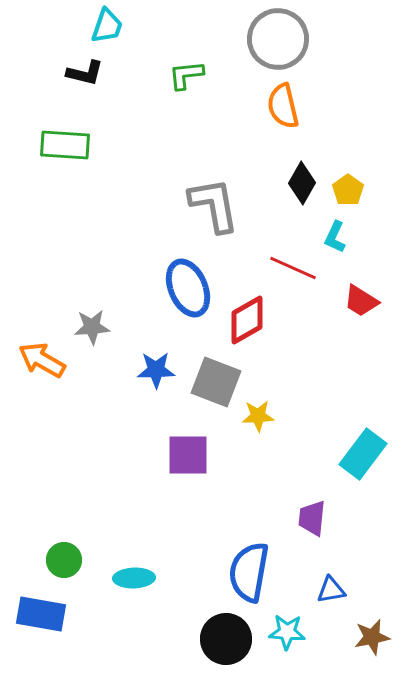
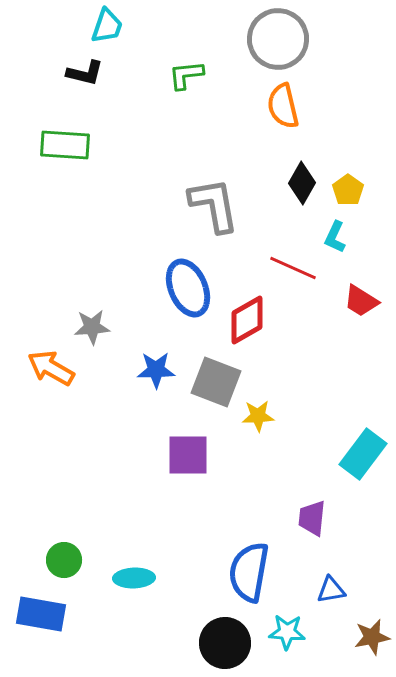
orange arrow: moved 9 px right, 8 px down
black circle: moved 1 px left, 4 px down
